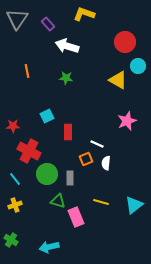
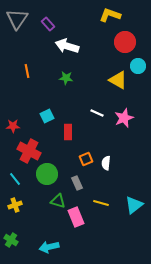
yellow L-shape: moved 26 px right, 1 px down
pink star: moved 3 px left, 3 px up
white line: moved 31 px up
gray rectangle: moved 7 px right, 5 px down; rotated 24 degrees counterclockwise
yellow line: moved 1 px down
